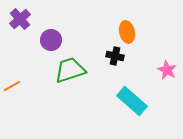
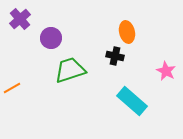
purple circle: moved 2 px up
pink star: moved 1 px left, 1 px down
orange line: moved 2 px down
